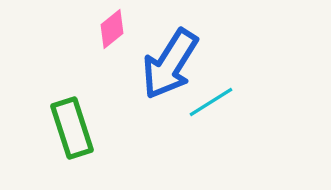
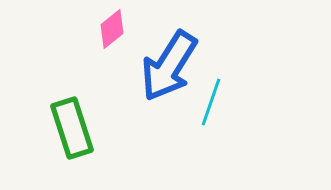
blue arrow: moved 1 px left, 2 px down
cyan line: rotated 39 degrees counterclockwise
